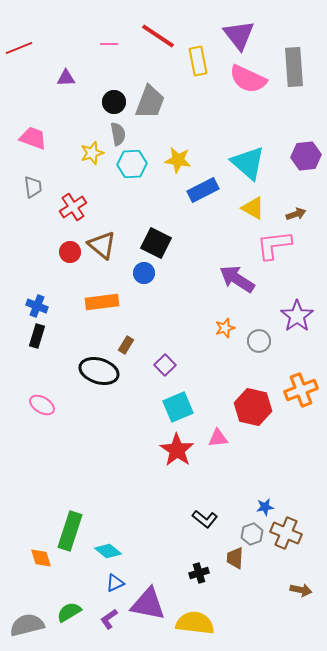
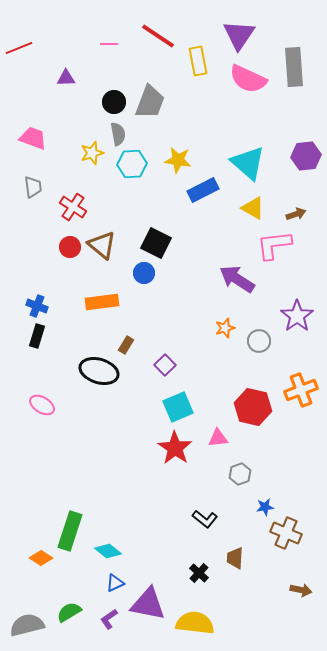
purple triangle at (239, 35): rotated 12 degrees clockwise
red cross at (73, 207): rotated 24 degrees counterclockwise
red circle at (70, 252): moved 5 px up
red star at (177, 450): moved 2 px left, 2 px up
gray hexagon at (252, 534): moved 12 px left, 60 px up
orange diamond at (41, 558): rotated 40 degrees counterclockwise
black cross at (199, 573): rotated 30 degrees counterclockwise
